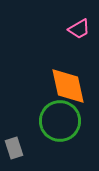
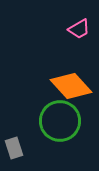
orange diamond: moved 3 px right; rotated 30 degrees counterclockwise
